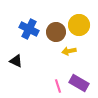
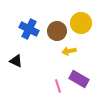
yellow circle: moved 2 px right, 2 px up
brown circle: moved 1 px right, 1 px up
purple rectangle: moved 4 px up
